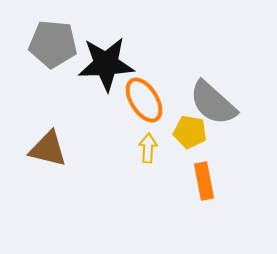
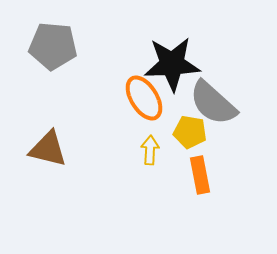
gray pentagon: moved 2 px down
black star: moved 66 px right
orange ellipse: moved 2 px up
yellow arrow: moved 2 px right, 2 px down
orange rectangle: moved 4 px left, 6 px up
